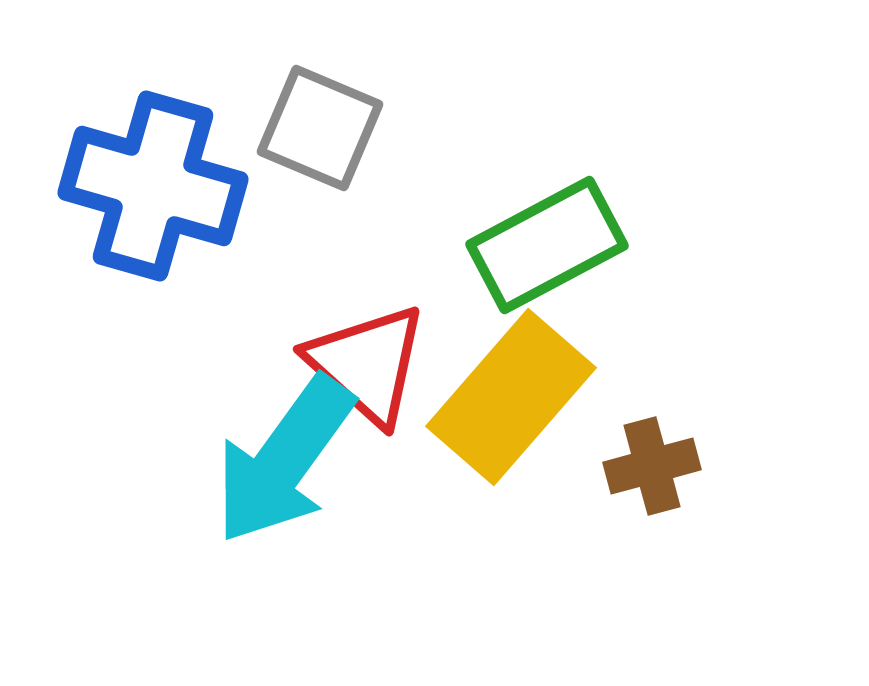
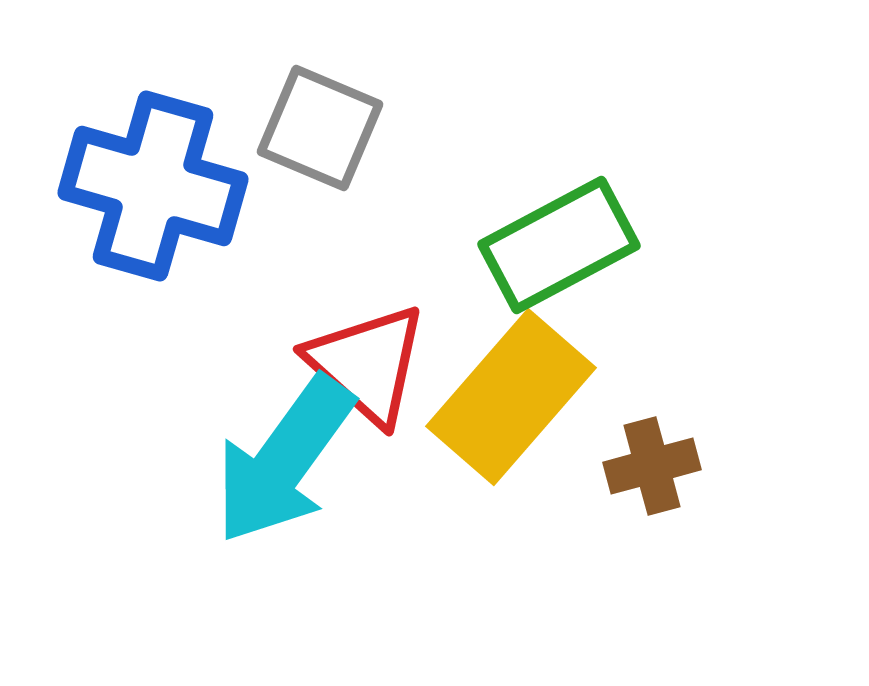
green rectangle: moved 12 px right
